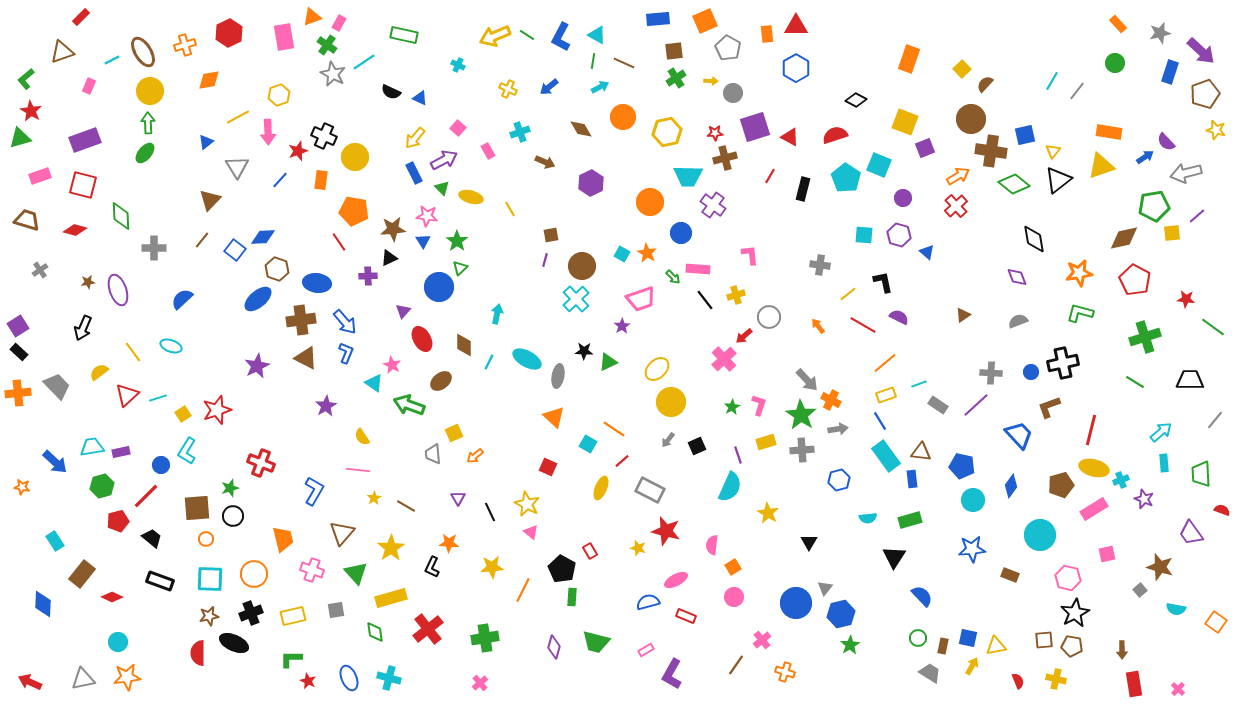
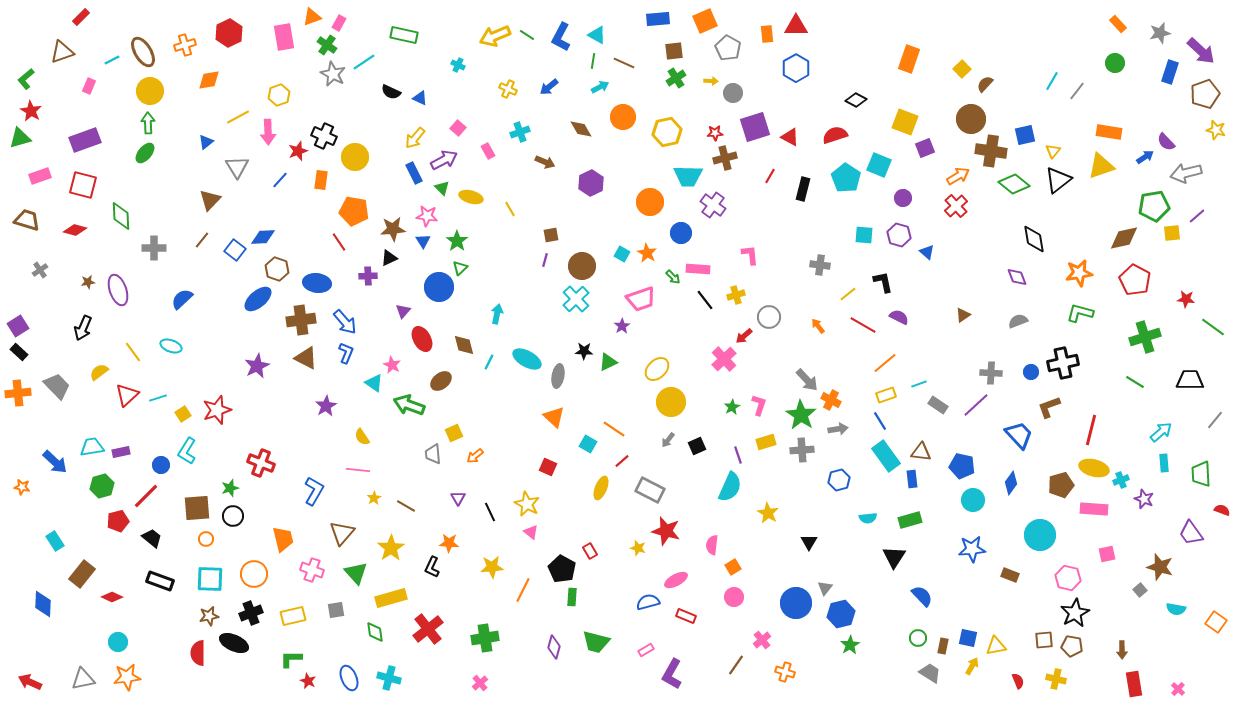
brown diamond at (464, 345): rotated 15 degrees counterclockwise
blue diamond at (1011, 486): moved 3 px up
pink rectangle at (1094, 509): rotated 36 degrees clockwise
